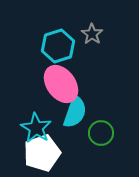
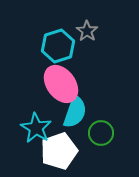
gray star: moved 5 px left, 3 px up
white pentagon: moved 17 px right, 2 px up
